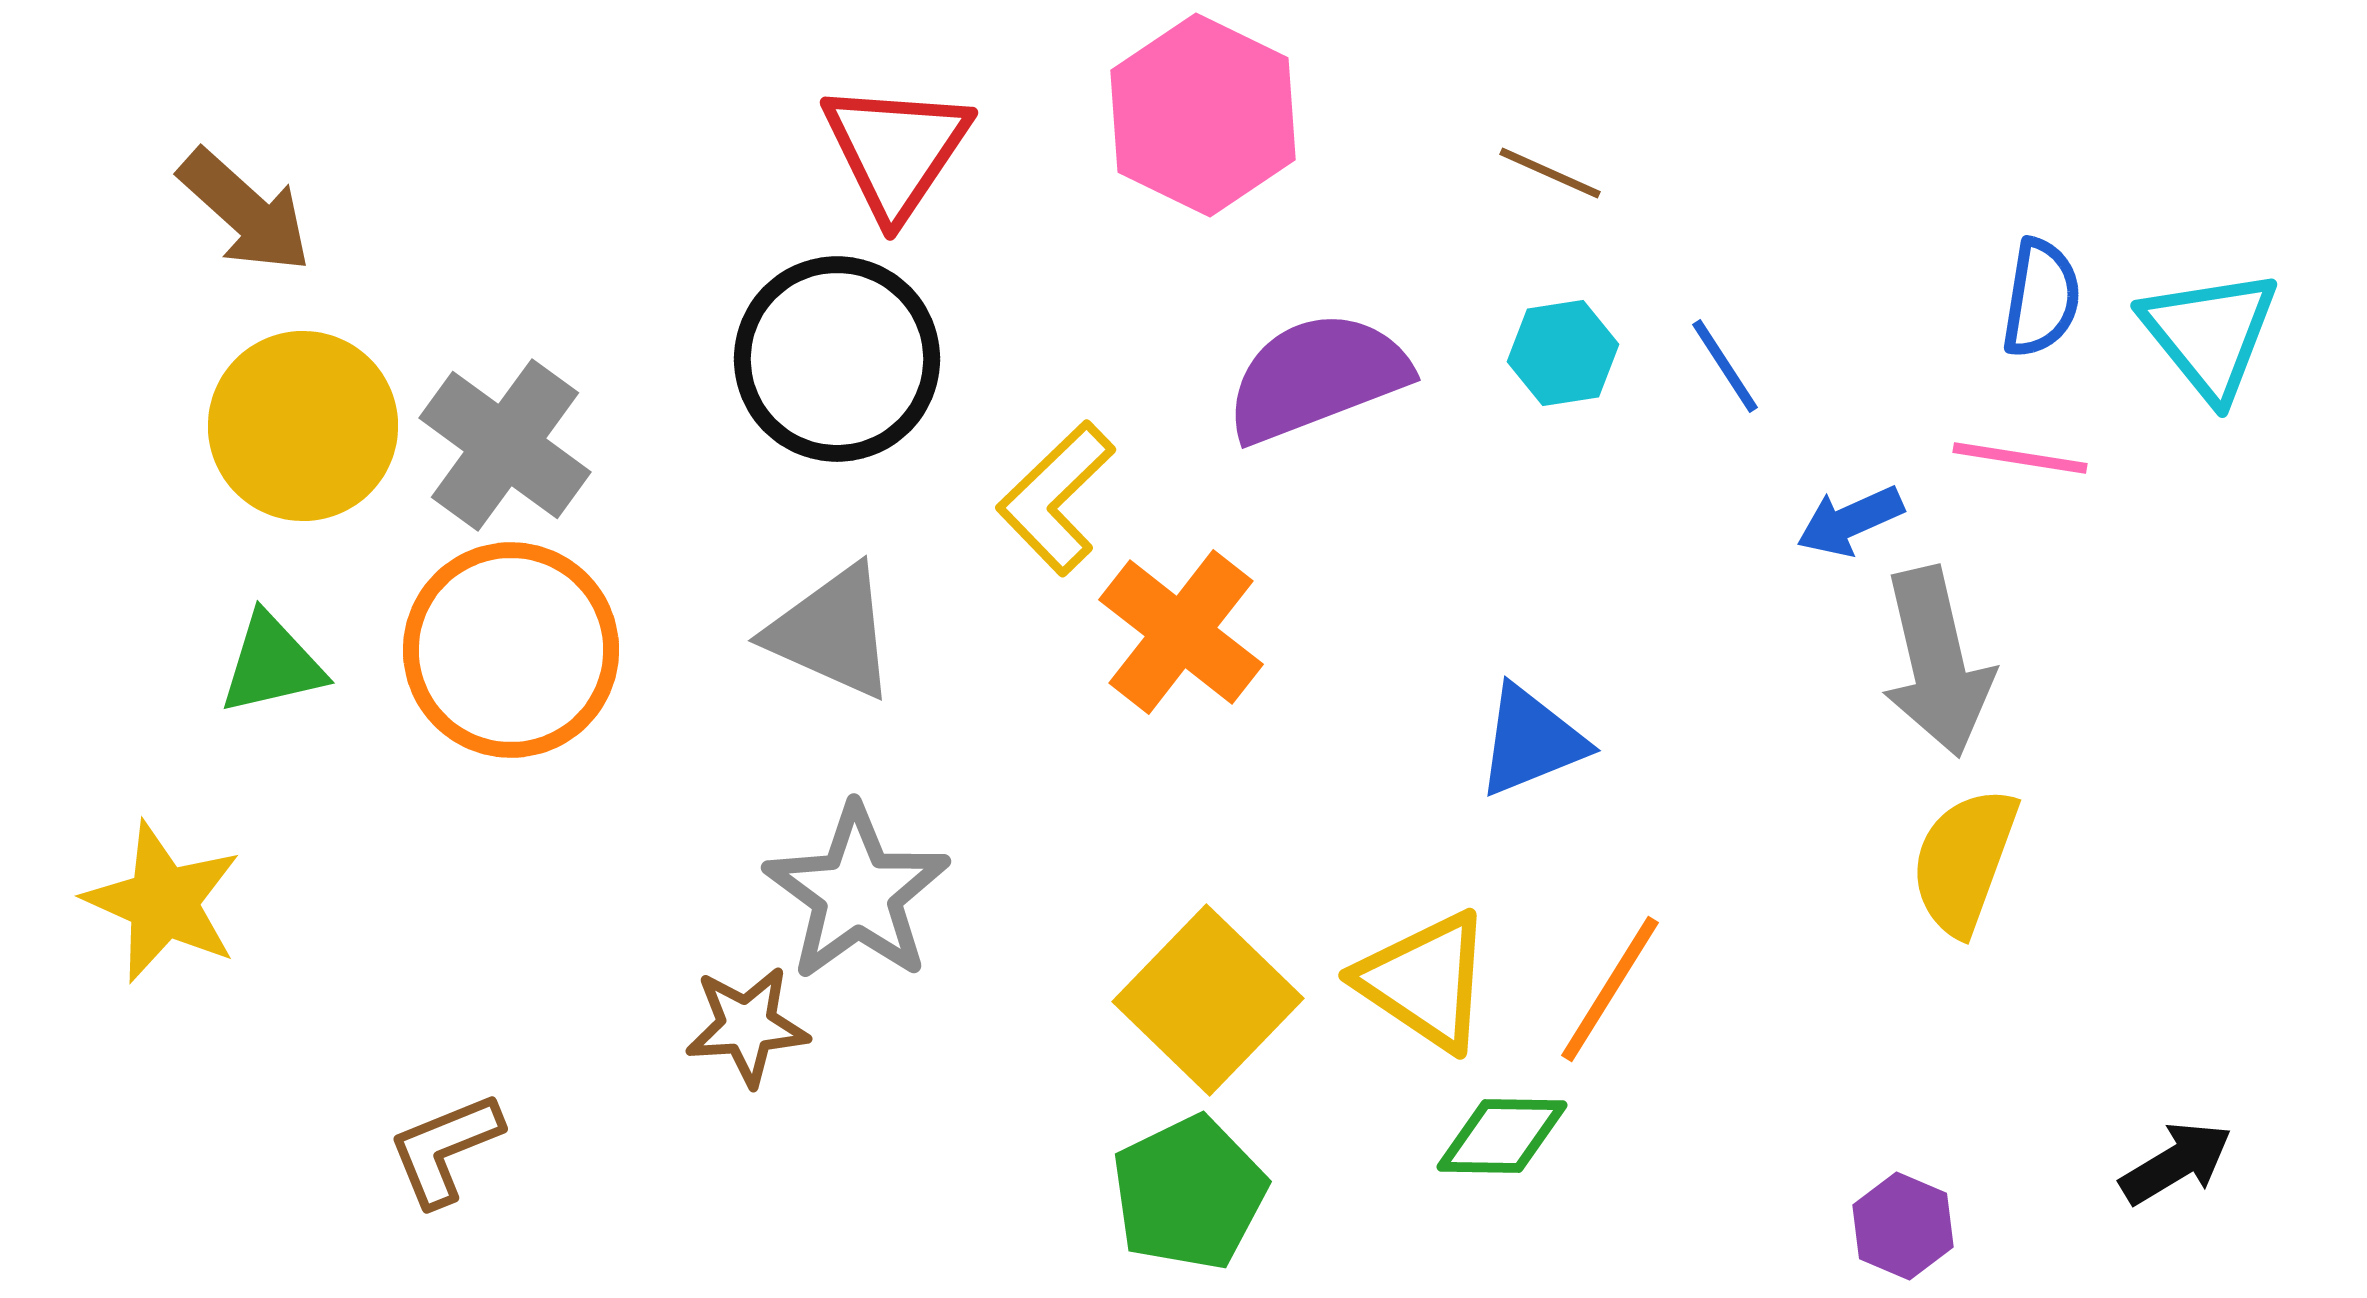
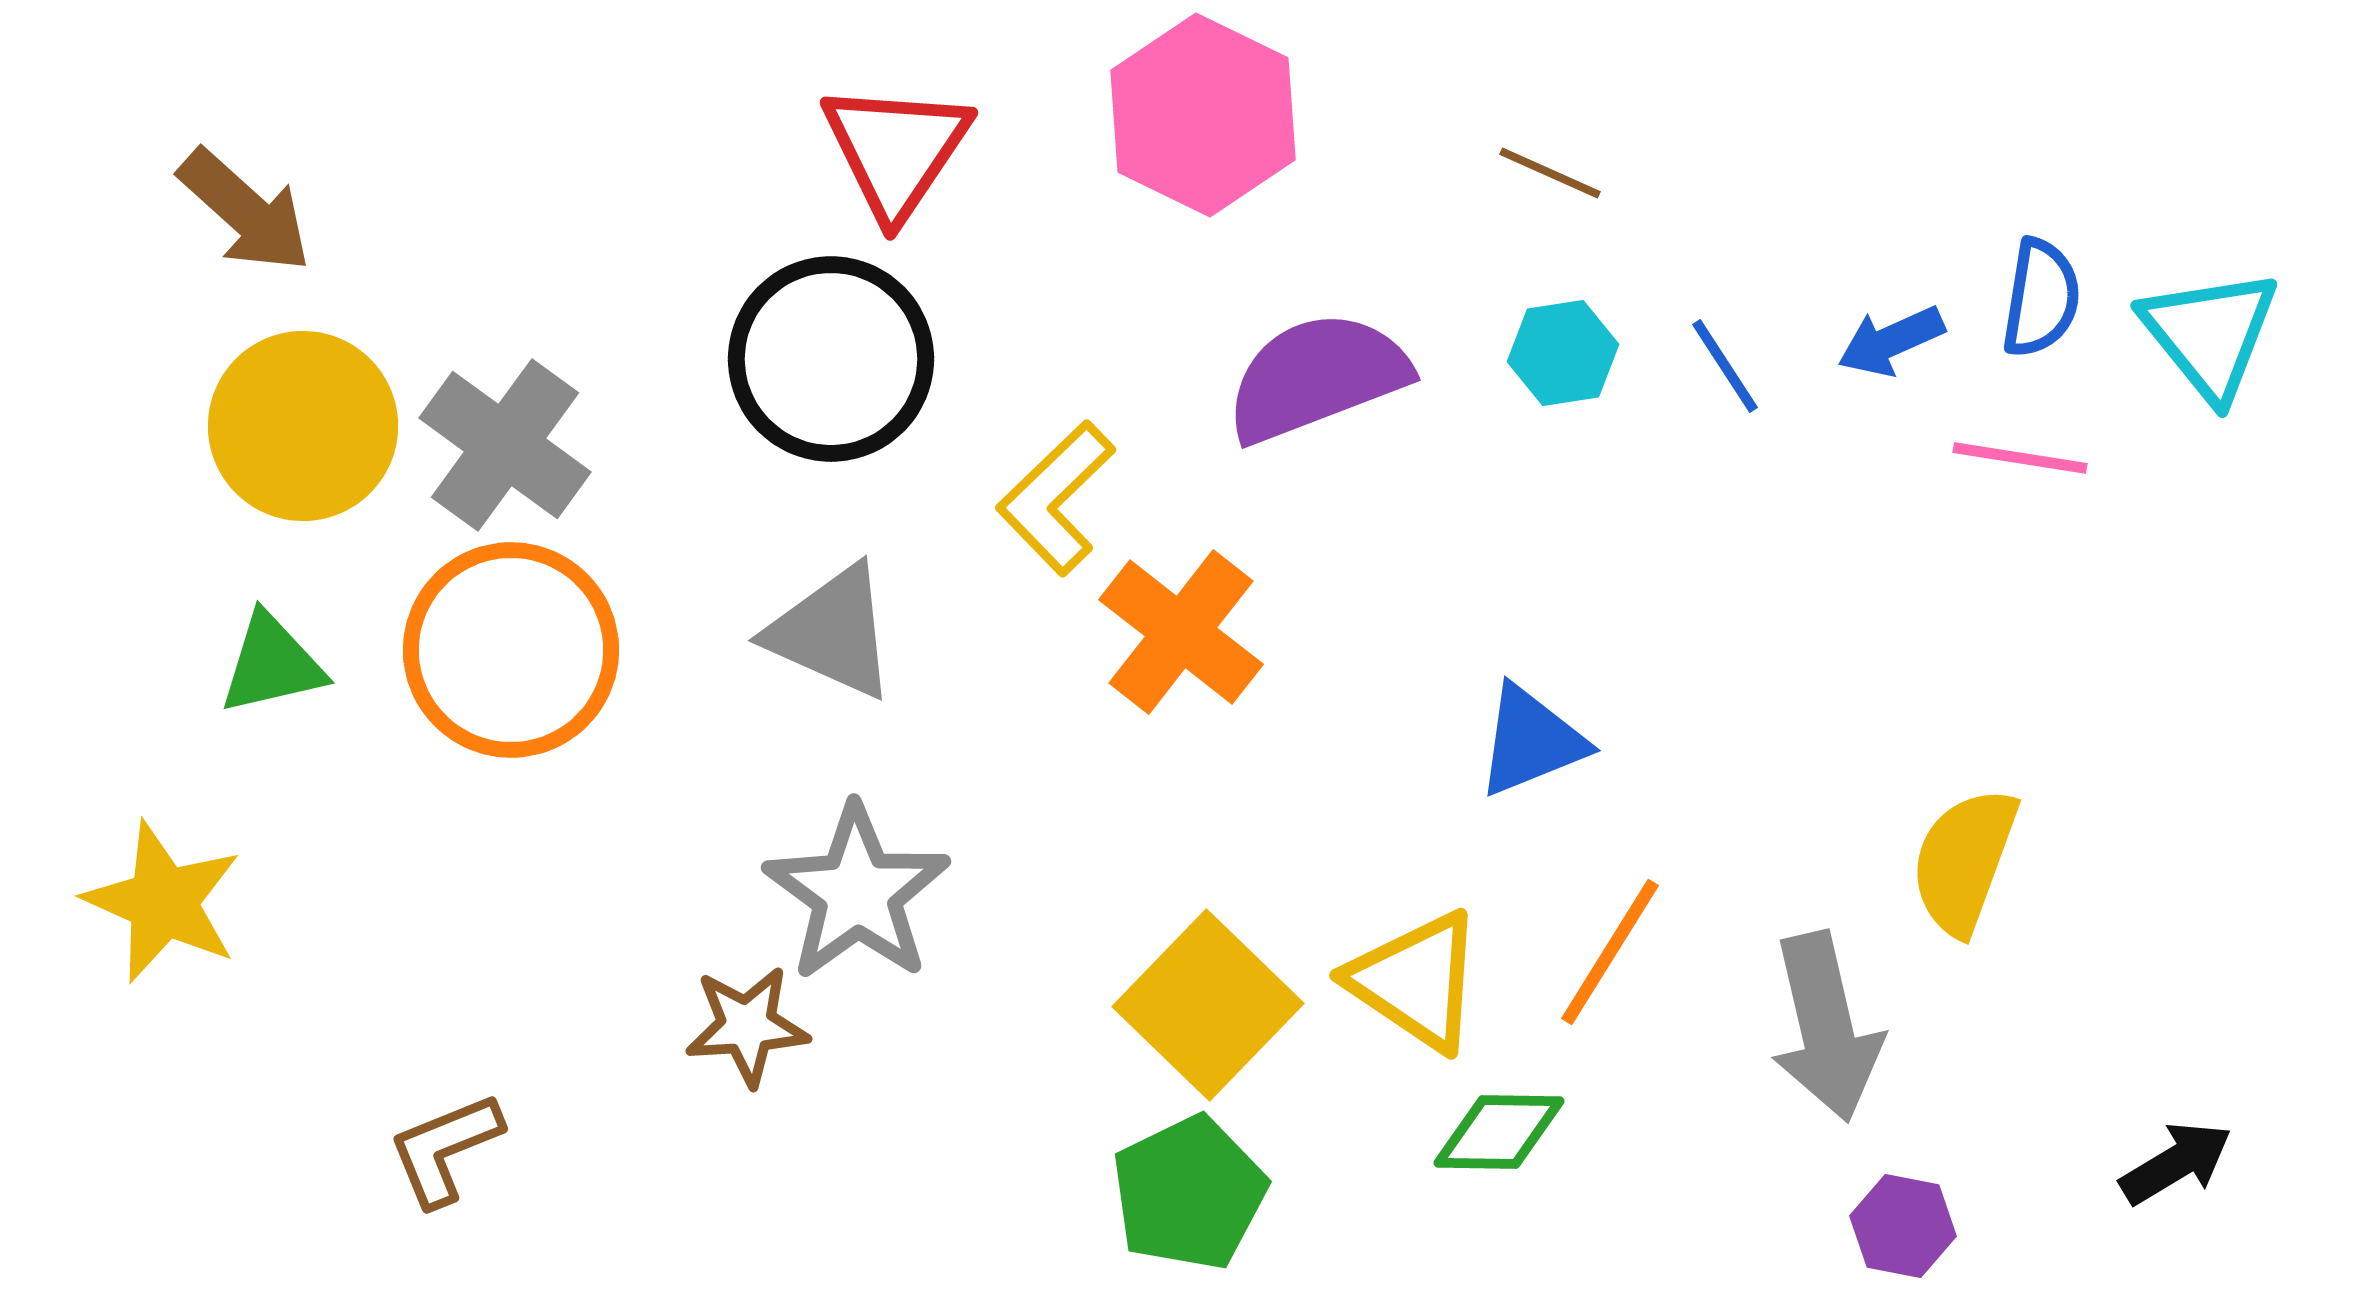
black circle: moved 6 px left
blue arrow: moved 41 px right, 180 px up
gray arrow: moved 111 px left, 365 px down
yellow triangle: moved 9 px left
orange line: moved 37 px up
yellow square: moved 5 px down
green diamond: moved 3 px left, 4 px up
purple hexagon: rotated 12 degrees counterclockwise
